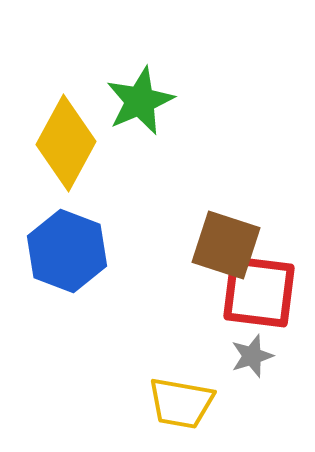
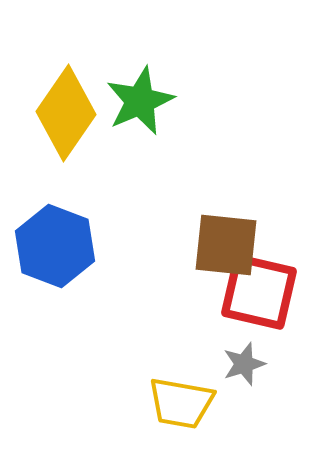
yellow diamond: moved 30 px up; rotated 6 degrees clockwise
brown square: rotated 12 degrees counterclockwise
blue hexagon: moved 12 px left, 5 px up
red square: rotated 6 degrees clockwise
gray star: moved 8 px left, 8 px down
